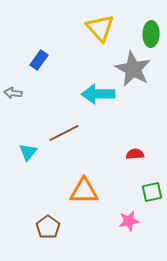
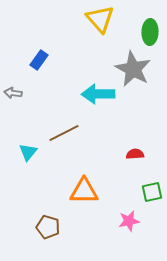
yellow triangle: moved 9 px up
green ellipse: moved 1 px left, 2 px up
brown pentagon: rotated 20 degrees counterclockwise
